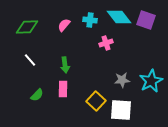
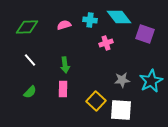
purple square: moved 1 px left, 14 px down
pink semicircle: rotated 32 degrees clockwise
green semicircle: moved 7 px left, 3 px up
